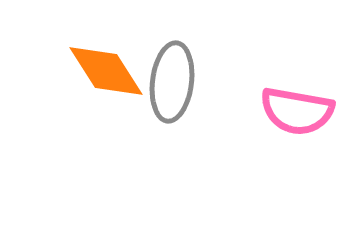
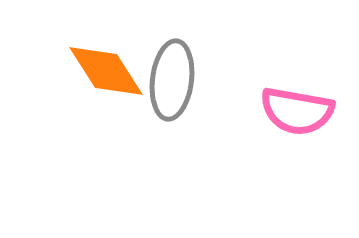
gray ellipse: moved 2 px up
